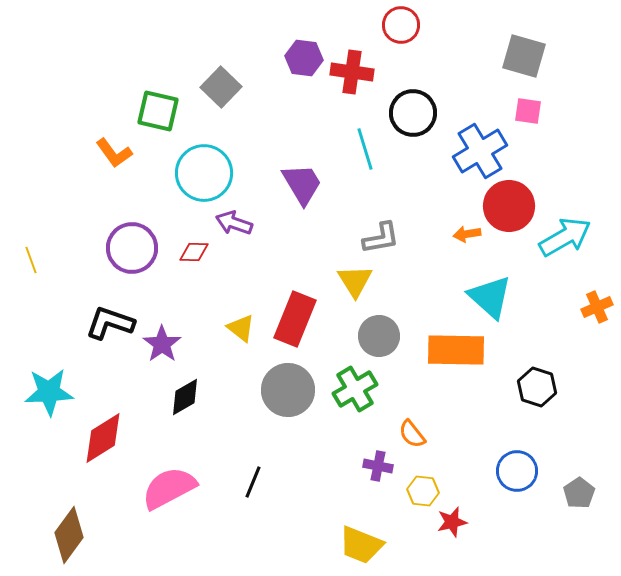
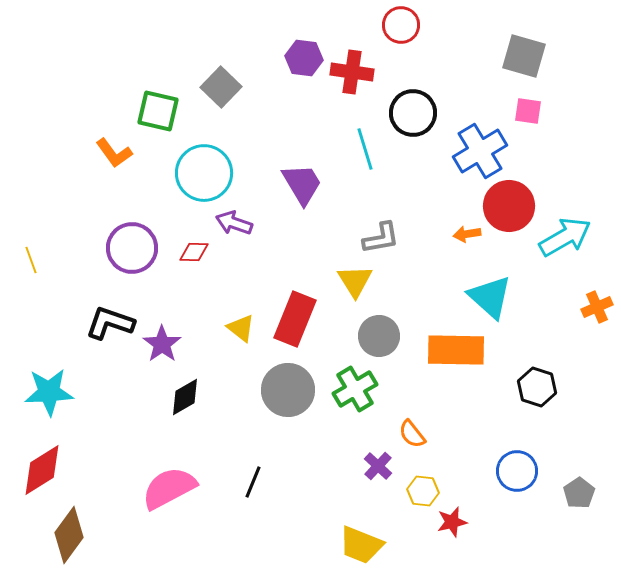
red diamond at (103, 438): moved 61 px left, 32 px down
purple cross at (378, 466): rotated 32 degrees clockwise
